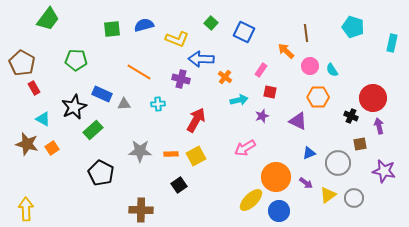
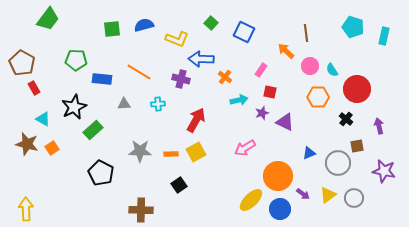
cyan rectangle at (392, 43): moved 8 px left, 7 px up
blue rectangle at (102, 94): moved 15 px up; rotated 18 degrees counterclockwise
red circle at (373, 98): moved 16 px left, 9 px up
purple star at (262, 116): moved 3 px up
black cross at (351, 116): moved 5 px left, 3 px down; rotated 16 degrees clockwise
purple triangle at (298, 121): moved 13 px left, 1 px down
brown square at (360, 144): moved 3 px left, 2 px down
yellow square at (196, 156): moved 4 px up
orange circle at (276, 177): moved 2 px right, 1 px up
purple arrow at (306, 183): moved 3 px left, 11 px down
blue circle at (279, 211): moved 1 px right, 2 px up
